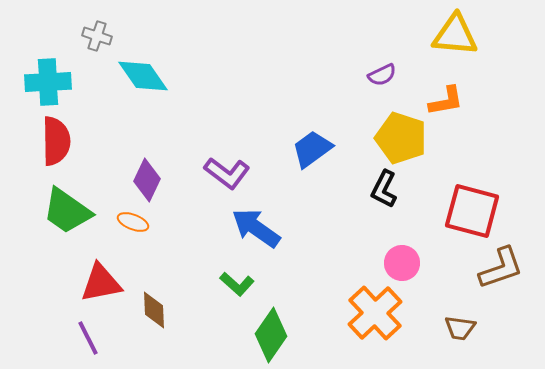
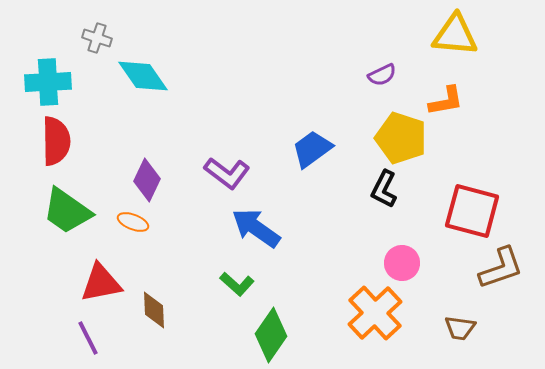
gray cross: moved 2 px down
